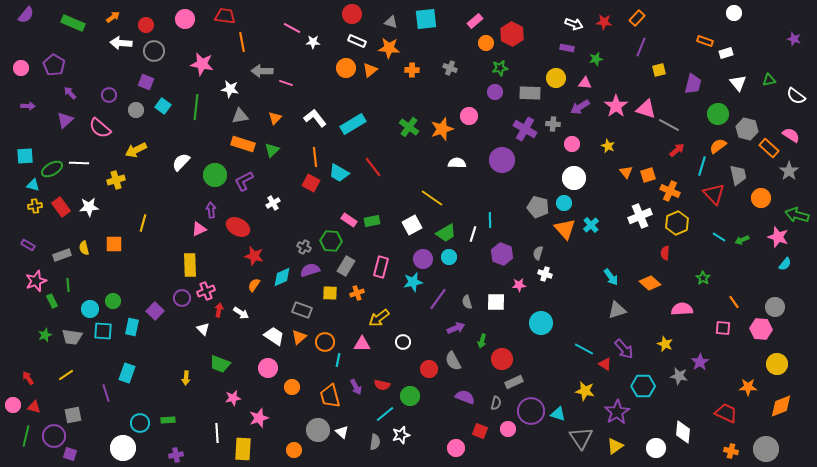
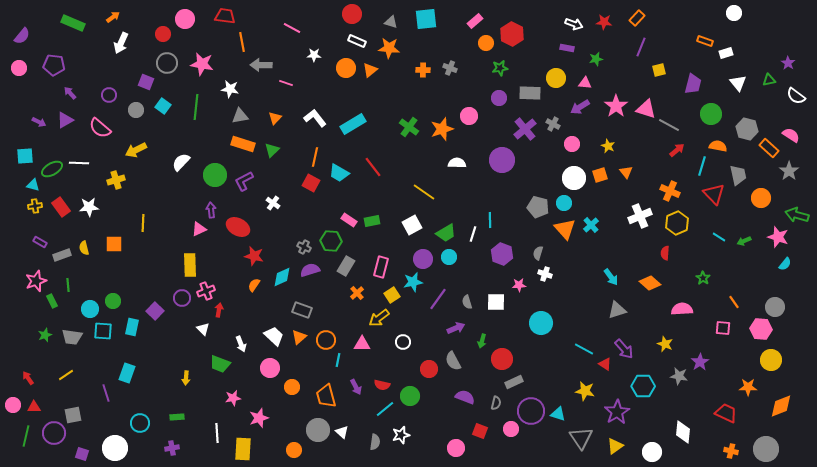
purple semicircle at (26, 15): moved 4 px left, 21 px down
red circle at (146, 25): moved 17 px right, 9 px down
purple star at (794, 39): moved 6 px left, 24 px down; rotated 16 degrees clockwise
white star at (313, 42): moved 1 px right, 13 px down
white arrow at (121, 43): rotated 70 degrees counterclockwise
gray circle at (154, 51): moved 13 px right, 12 px down
purple pentagon at (54, 65): rotated 25 degrees counterclockwise
pink circle at (21, 68): moved 2 px left
orange cross at (412, 70): moved 11 px right
gray arrow at (262, 71): moved 1 px left, 6 px up
purple circle at (495, 92): moved 4 px right, 6 px down
purple arrow at (28, 106): moved 11 px right, 16 px down; rotated 24 degrees clockwise
green circle at (718, 114): moved 7 px left
purple triangle at (65, 120): rotated 12 degrees clockwise
gray cross at (553, 124): rotated 24 degrees clockwise
purple cross at (525, 129): rotated 20 degrees clockwise
orange semicircle at (718, 146): rotated 48 degrees clockwise
orange line at (315, 157): rotated 18 degrees clockwise
orange square at (648, 175): moved 48 px left
yellow line at (432, 198): moved 8 px left, 6 px up
white cross at (273, 203): rotated 24 degrees counterclockwise
yellow line at (143, 223): rotated 12 degrees counterclockwise
green arrow at (742, 240): moved 2 px right, 1 px down
purple rectangle at (28, 245): moved 12 px right, 3 px up
yellow square at (330, 293): moved 62 px right, 2 px down; rotated 35 degrees counterclockwise
orange cross at (357, 293): rotated 24 degrees counterclockwise
white arrow at (241, 313): moved 31 px down; rotated 35 degrees clockwise
white trapezoid at (274, 336): rotated 10 degrees clockwise
orange circle at (325, 342): moved 1 px right, 2 px up
yellow circle at (777, 364): moved 6 px left, 4 px up
pink circle at (268, 368): moved 2 px right
orange trapezoid at (330, 396): moved 4 px left
red triangle at (34, 407): rotated 16 degrees counterclockwise
cyan line at (385, 414): moved 5 px up
green rectangle at (168, 420): moved 9 px right, 3 px up
pink circle at (508, 429): moved 3 px right
purple circle at (54, 436): moved 3 px up
white circle at (123, 448): moved 8 px left
white circle at (656, 448): moved 4 px left, 4 px down
purple square at (70, 454): moved 12 px right
purple cross at (176, 455): moved 4 px left, 7 px up
